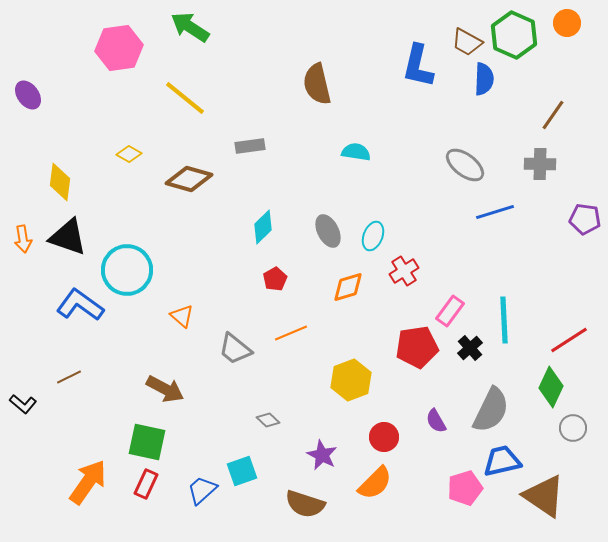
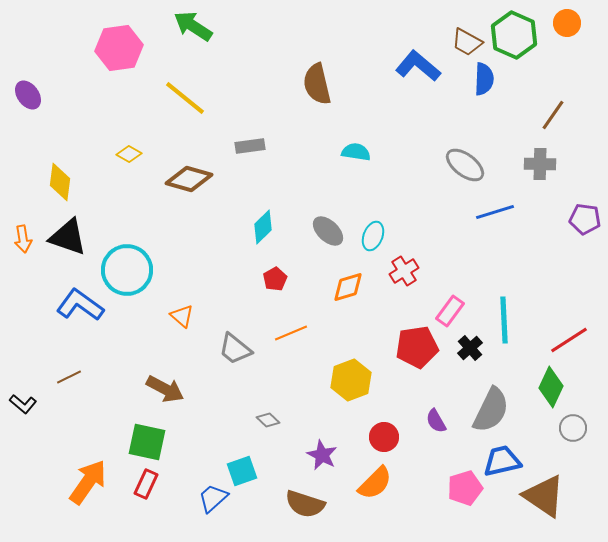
green arrow at (190, 27): moved 3 px right, 1 px up
blue L-shape at (418, 66): rotated 117 degrees clockwise
gray ellipse at (328, 231): rotated 20 degrees counterclockwise
blue trapezoid at (202, 490): moved 11 px right, 8 px down
